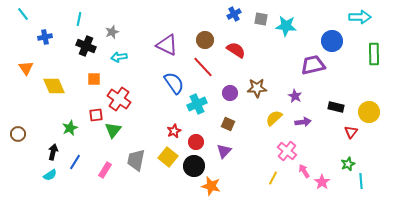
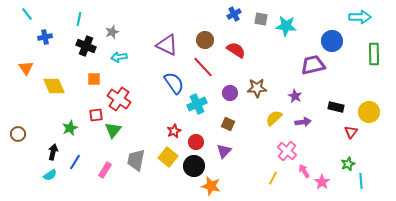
cyan line at (23, 14): moved 4 px right
